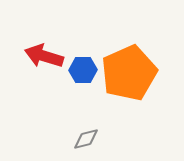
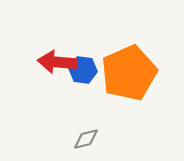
red arrow: moved 13 px right, 6 px down; rotated 12 degrees counterclockwise
blue hexagon: rotated 8 degrees clockwise
